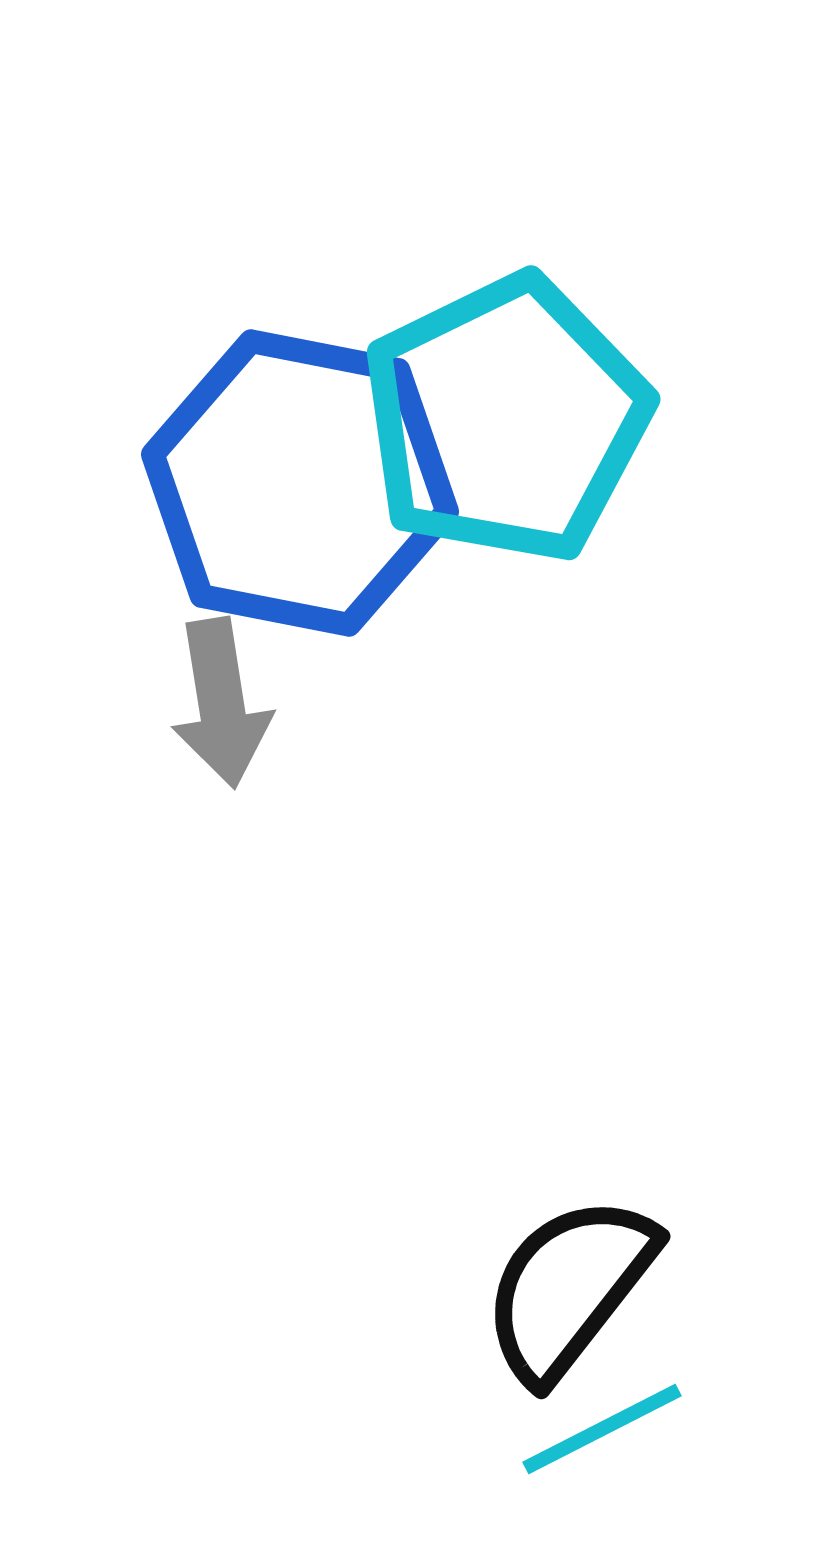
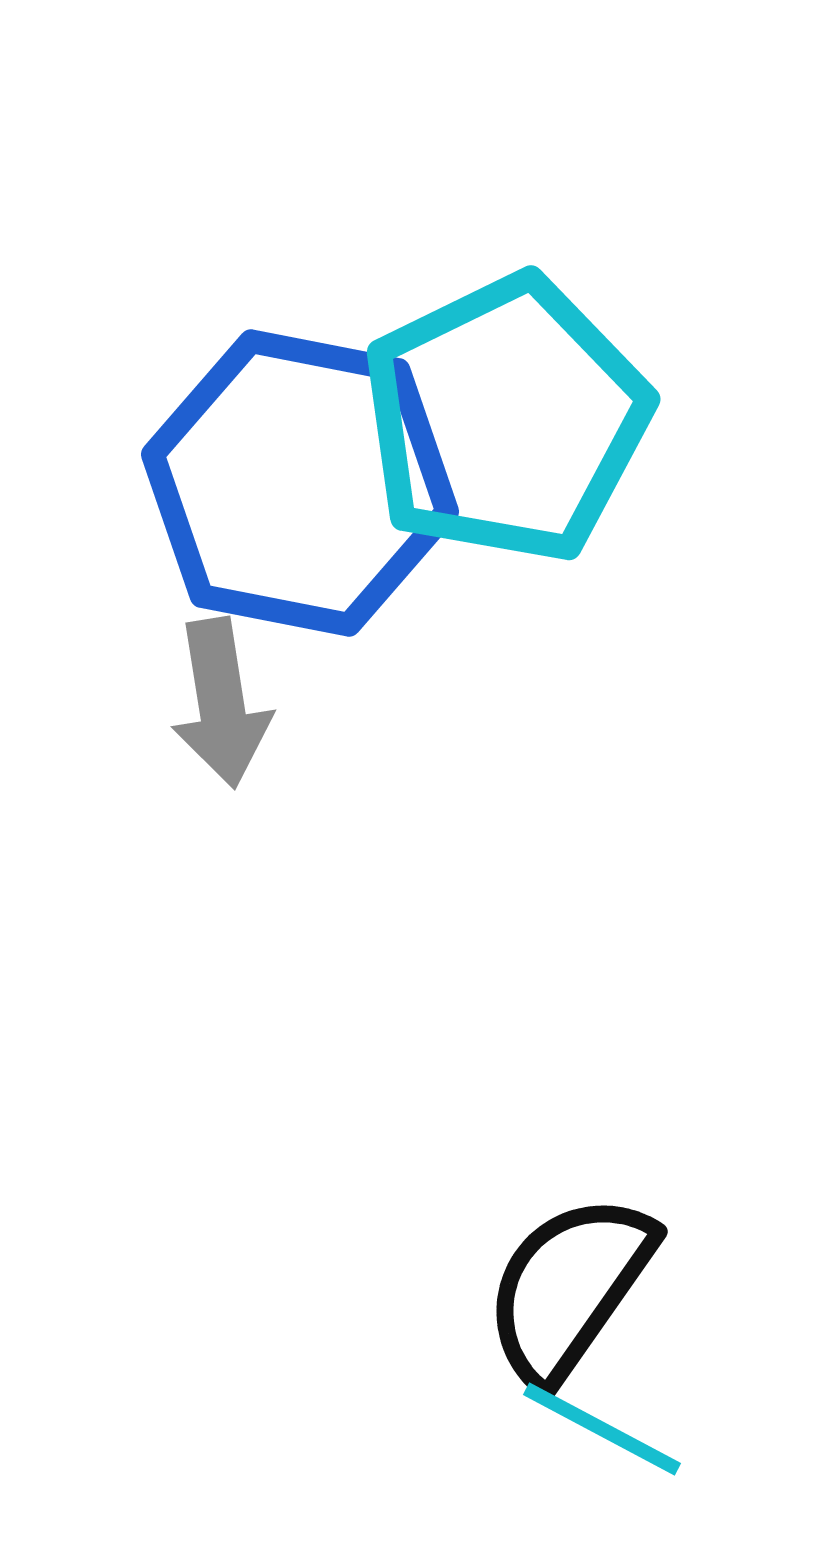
black semicircle: rotated 3 degrees counterclockwise
cyan line: rotated 55 degrees clockwise
